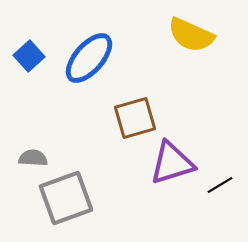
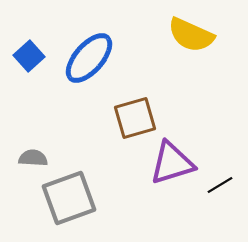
gray square: moved 3 px right
